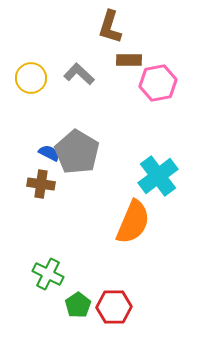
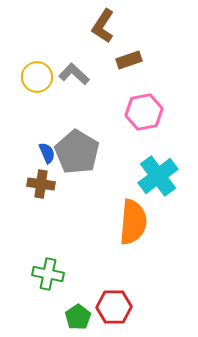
brown L-shape: moved 7 px left, 1 px up; rotated 16 degrees clockwise
brown rectangle: rotated 20 degrees counterclockwise
gray L-shape: moved 5 px left
yellow circle: moved 6 px right, 1 px up
pink hexagon: moved 14 px left, 29 px down
blue semicircle: moved 2 px left; rotated 40 degrees clockwise
orange semicircle: rotated 18 degrees counterclockwise
green cross: rotated 16 degrees counterclockwise
green pentagon: moved 12 px down
